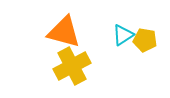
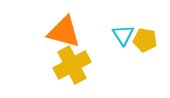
cyan triangle: rotated 30 degrees counterclockwise
yellow cross: moved 1 px up
